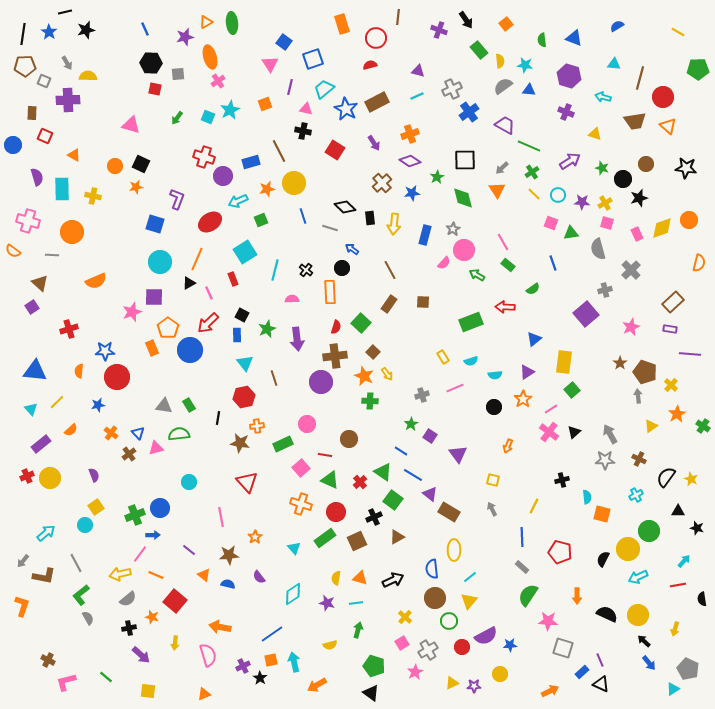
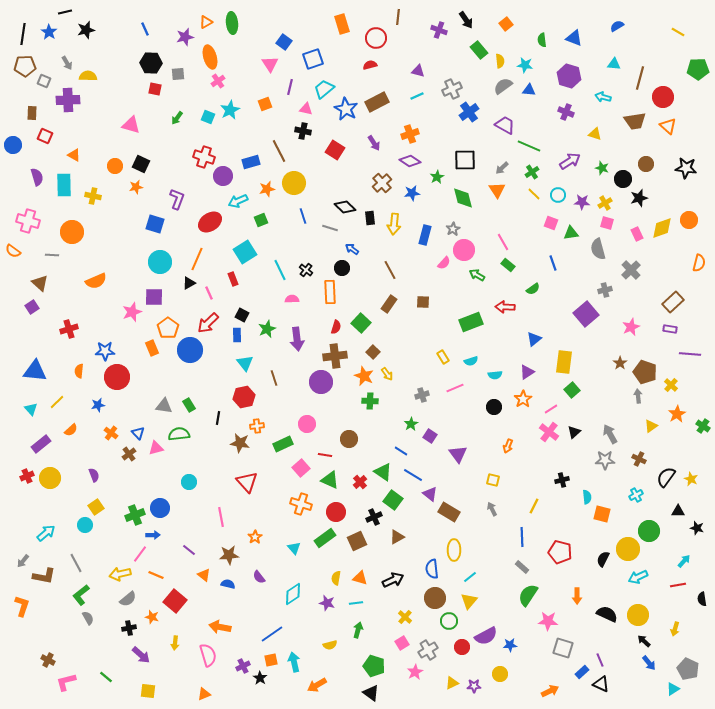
cyan rectangle at (62, 189): moved 2 px right, 4 px up
cyan line at (275, 270): moved 5 px right; rotated 40 degrees counterclockwise
